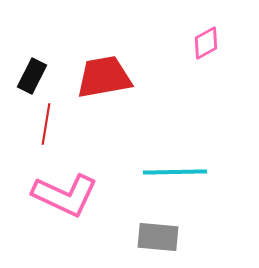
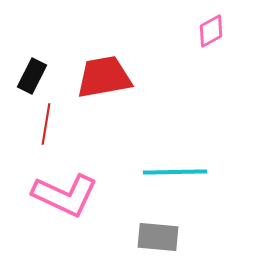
pink diamond: moved 5 px right, 12 px up
